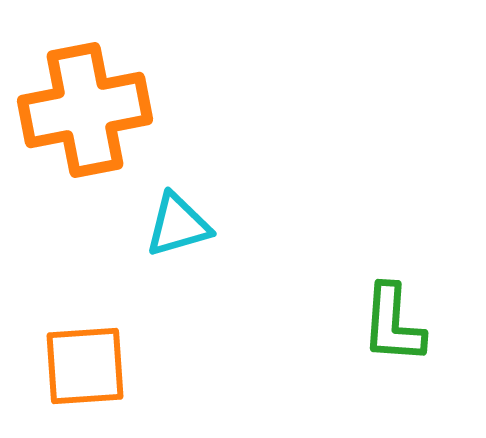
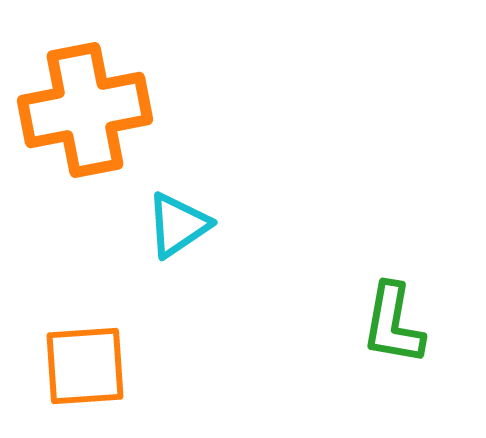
cyan triangle: rotated 18 degrees counterclockwise
green L-shape: rotated 6 degrees clockwise
